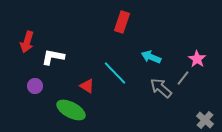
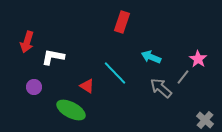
pink star: moved 1 px right
gray line: moved 1 px up
purple circle: moved 1 px left, 1 px down
